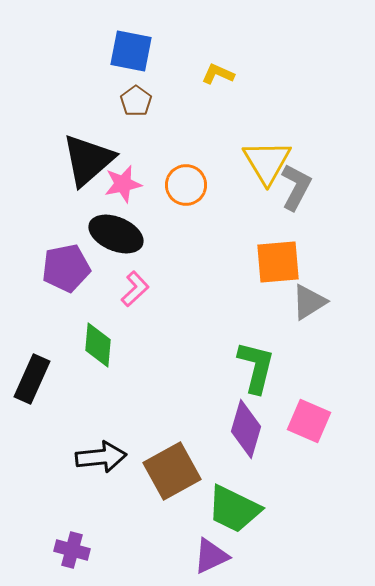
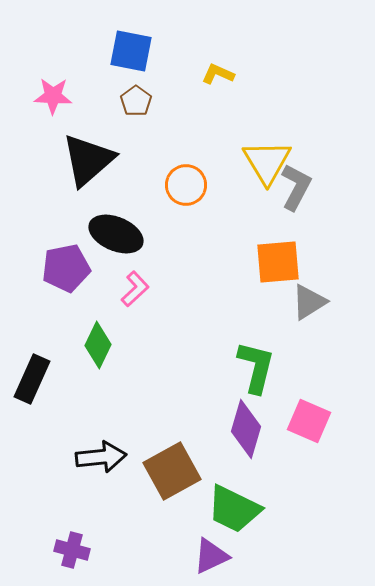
pink star: moved 70 px left, 88 px up; rotated 15 degrees clockwise
green diamond: rotated 21 degrees clockwise
